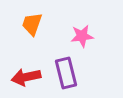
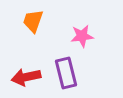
orange trapezoid: moved 1 px right, 3 px up
